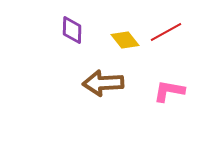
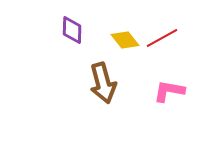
red line: moved 4 px left, 6 px down
brown arrow: rotated 102 degrees counterclockwise
